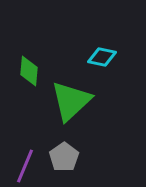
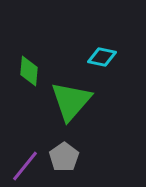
green triangle: rotated 6 degrees counterclockwise
purple line: rotated 16 degrees clockwise
